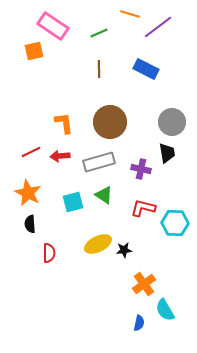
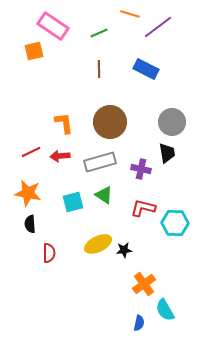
gray rectangle: moved 1 px right
orange star: rotated 16 degrees counterclockwise
